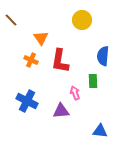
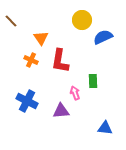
brown line: moved 1 px down
blue semicircle: moved 19 px up; rotated 60 degrees clockwise
blue triangle: moved 5 px right, 3 px up
